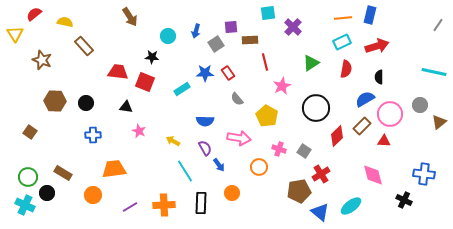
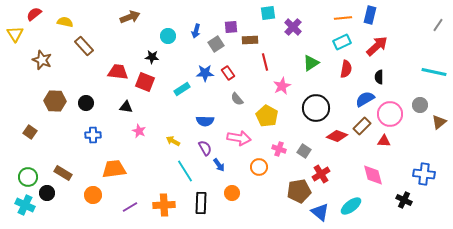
brown arrow at (130, 17): rotated 78 degrees counterclockwise
red arrow at (377, 46): rotated 25 degrees counterclockwise
red diamond at (337, 136): rotated 65 degrees clockwise
